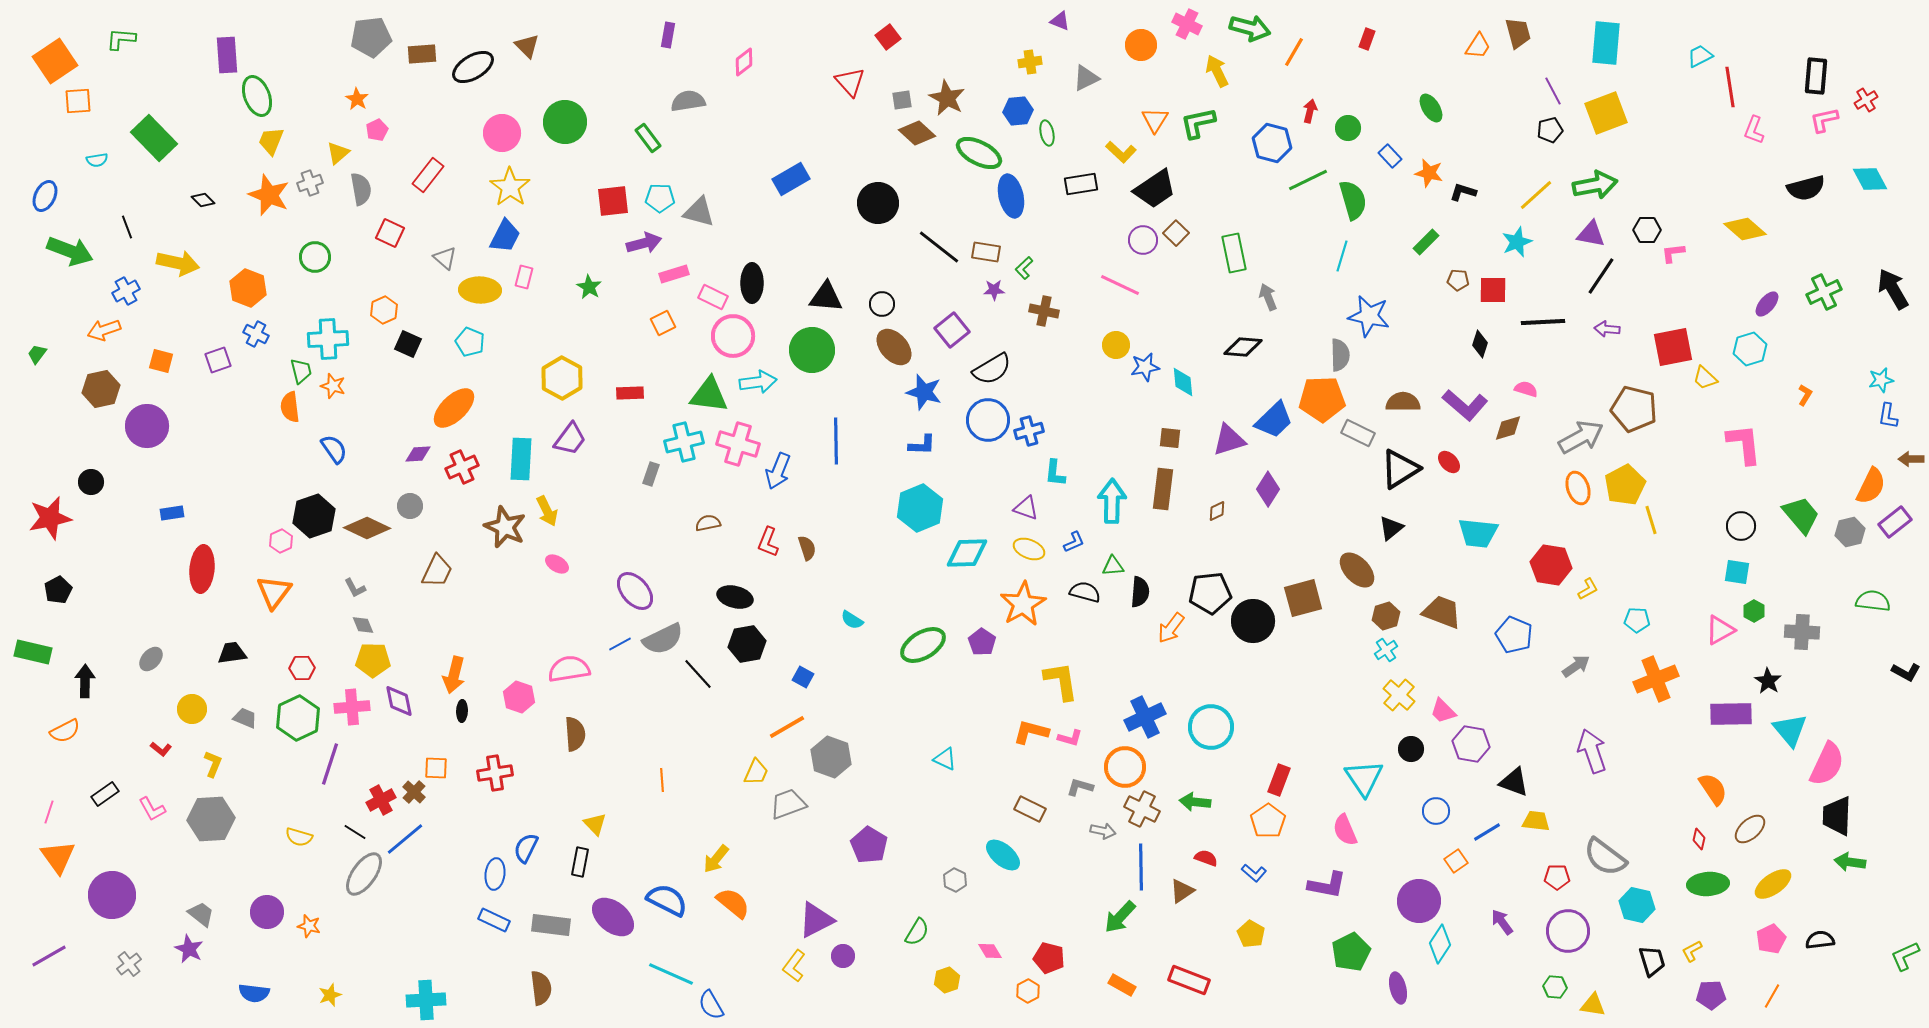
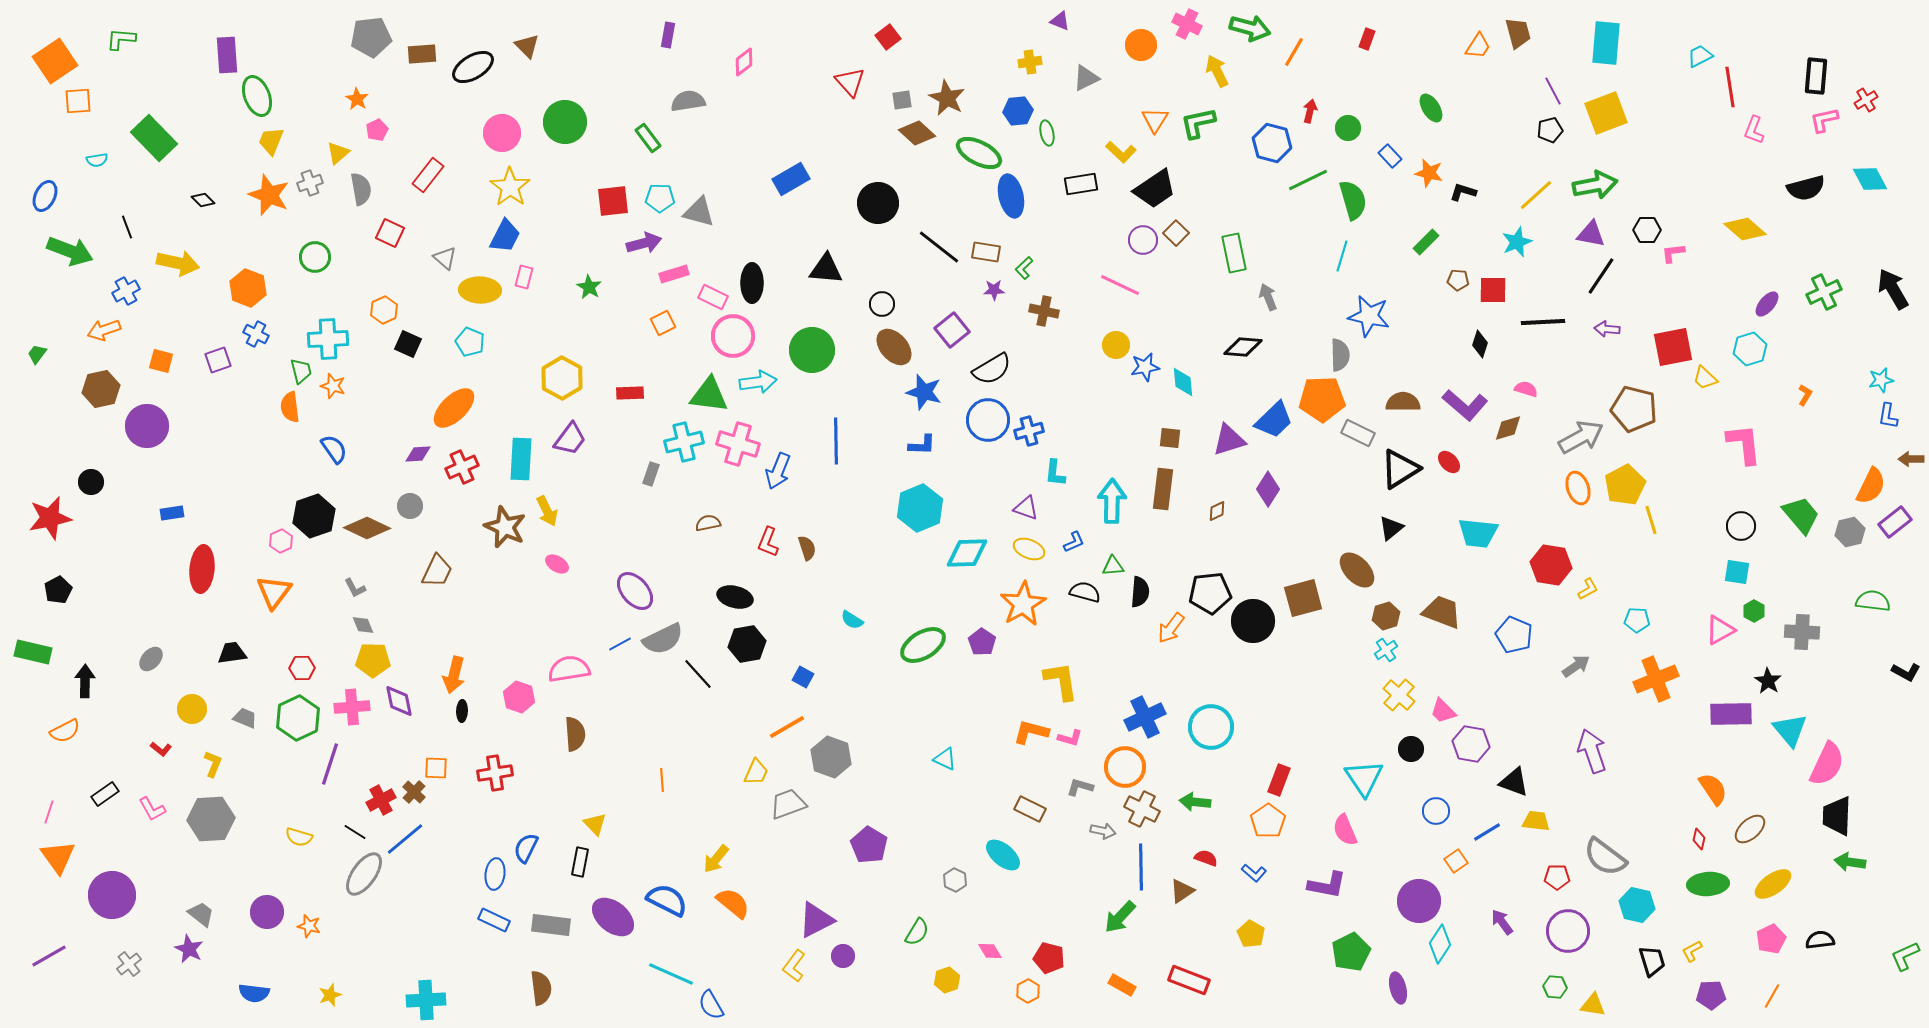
black triangle at (826, 297): moved 28 px up
